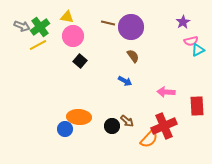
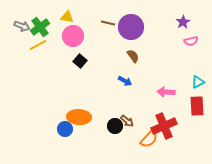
cyan triangle: moved 32 px down
black circle: moved 3 px right
